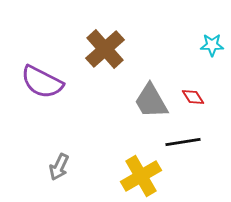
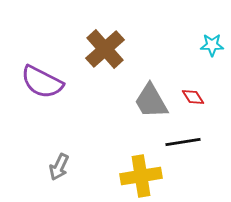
yellow cross: rotated 21 degrees clockwise
